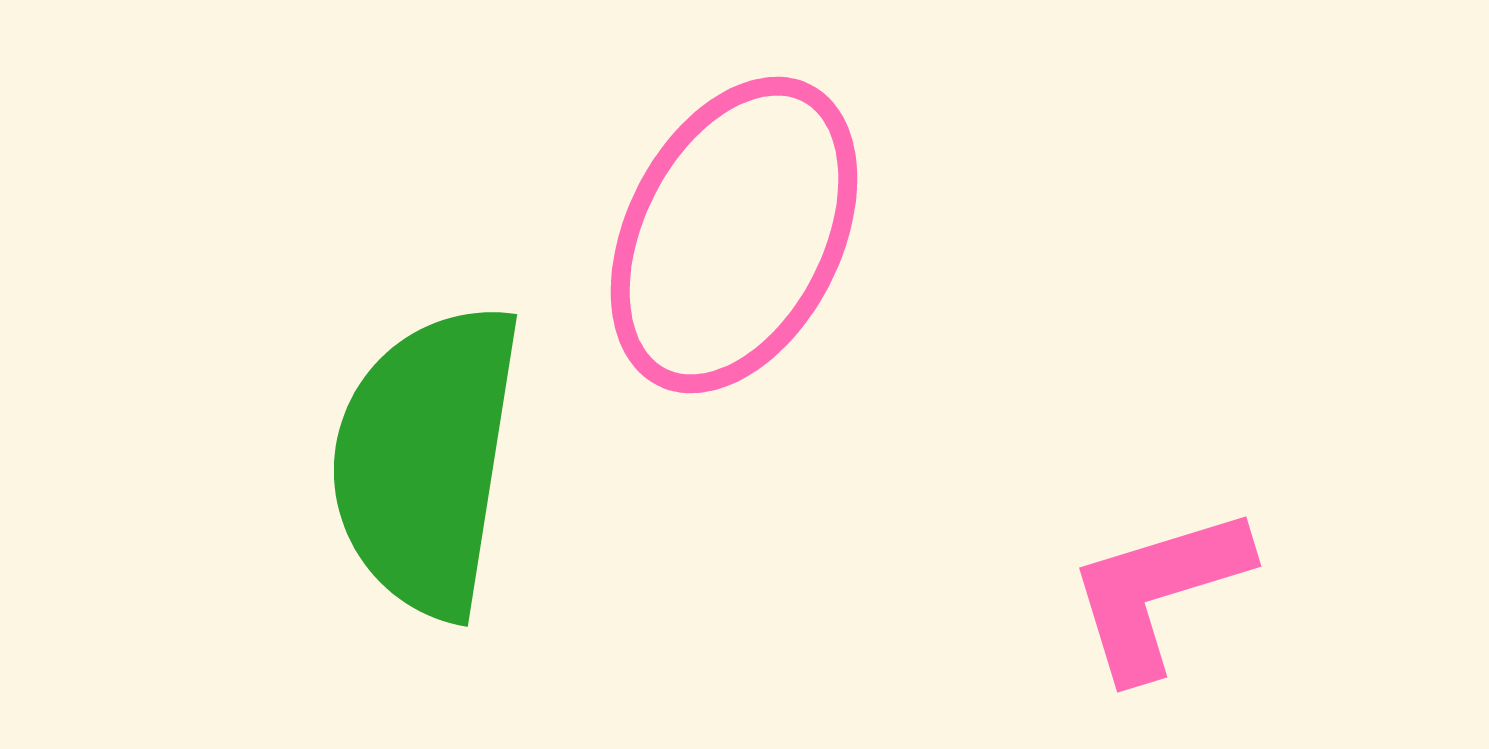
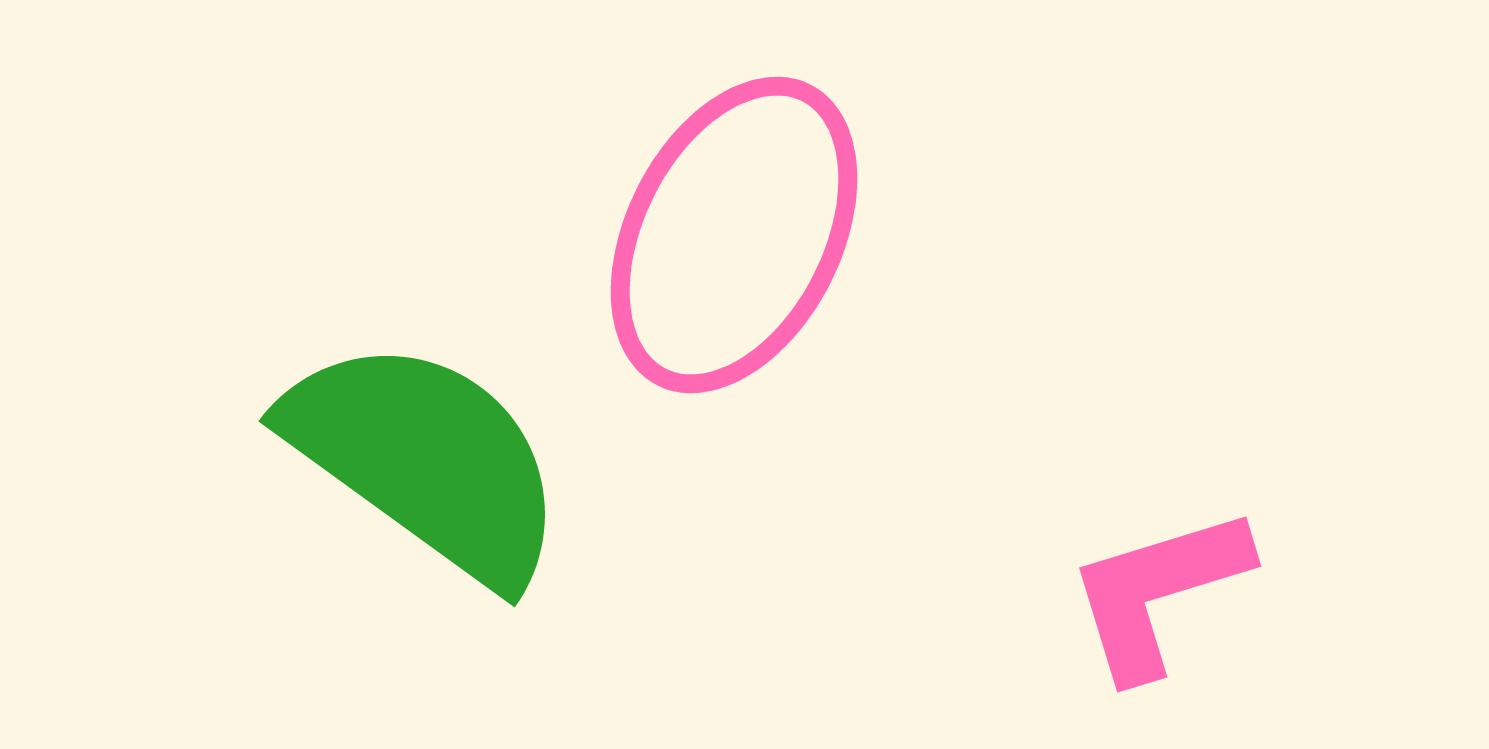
green semicircle: rotated 117 degrees clockwise
